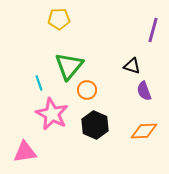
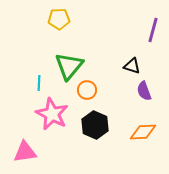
cyan line: rotated 21 degrees clockwise
orange diamond: moved 1 px left, 1 px down
